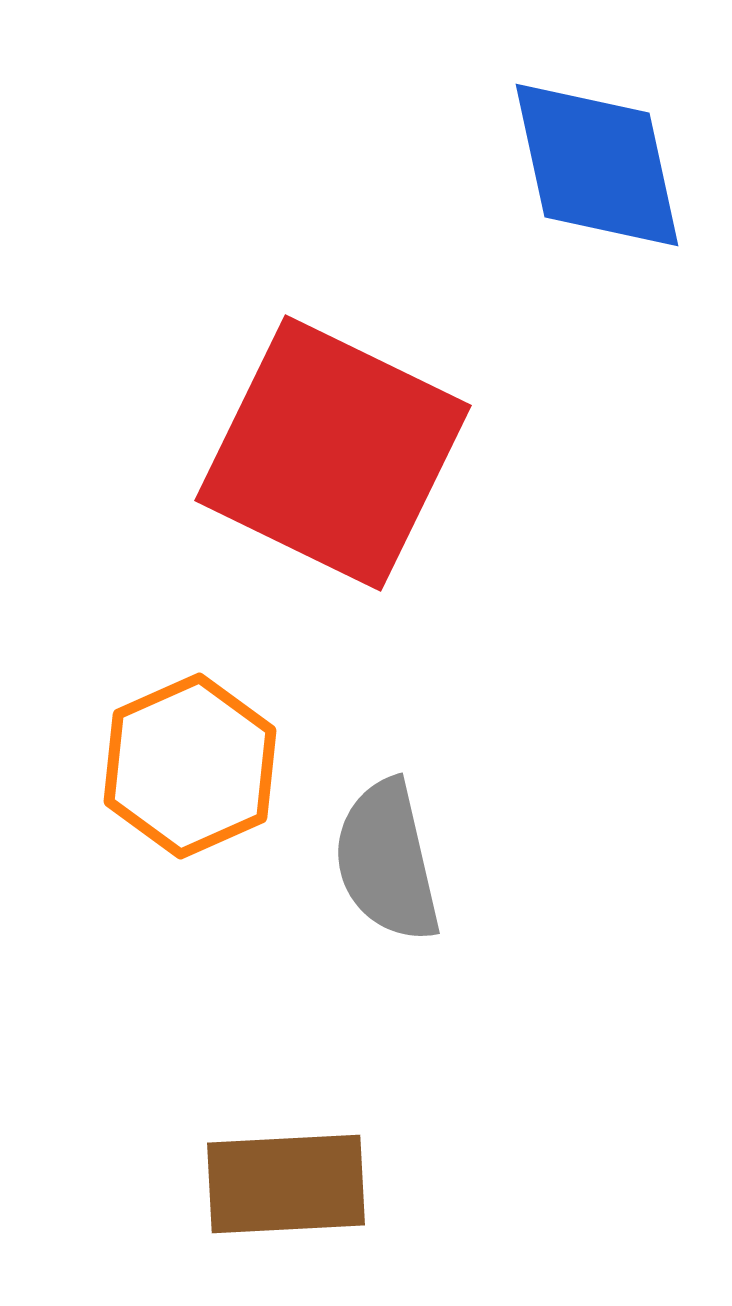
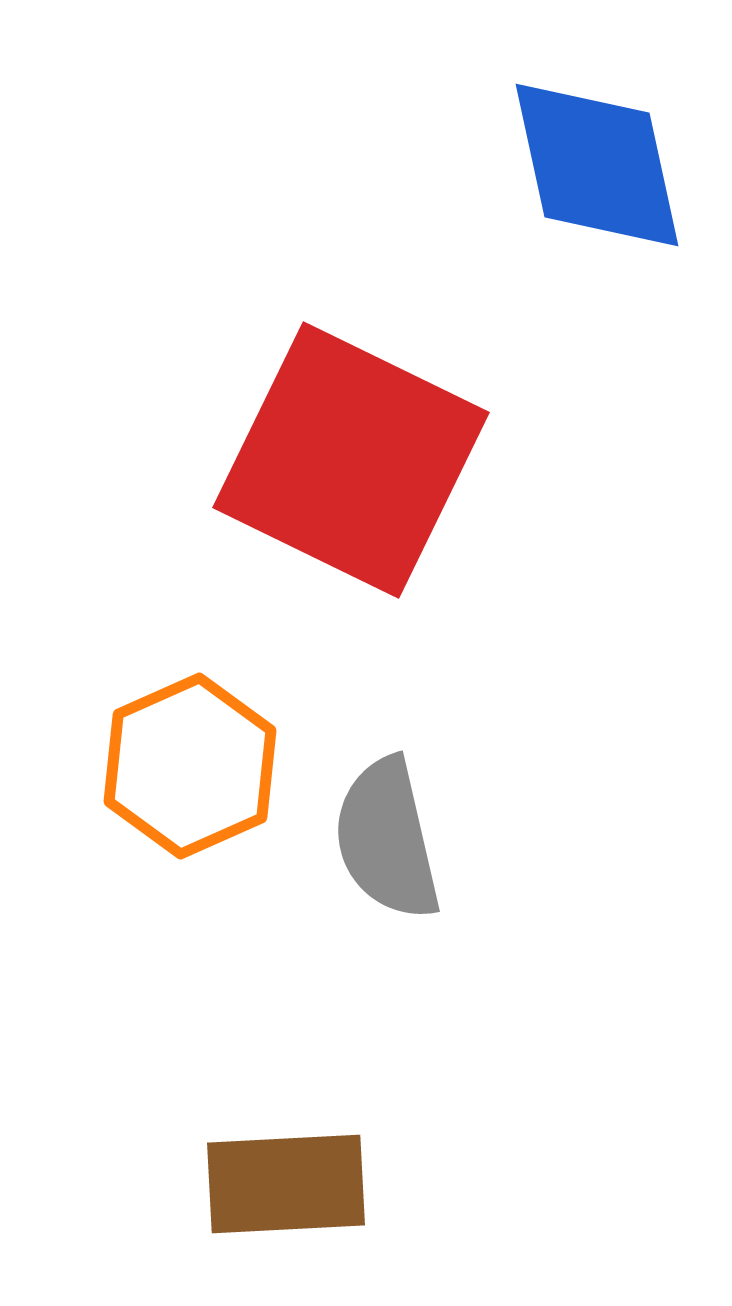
red square: moved 18 px right, 7 px down
gray semicircle: moved 22 px up
